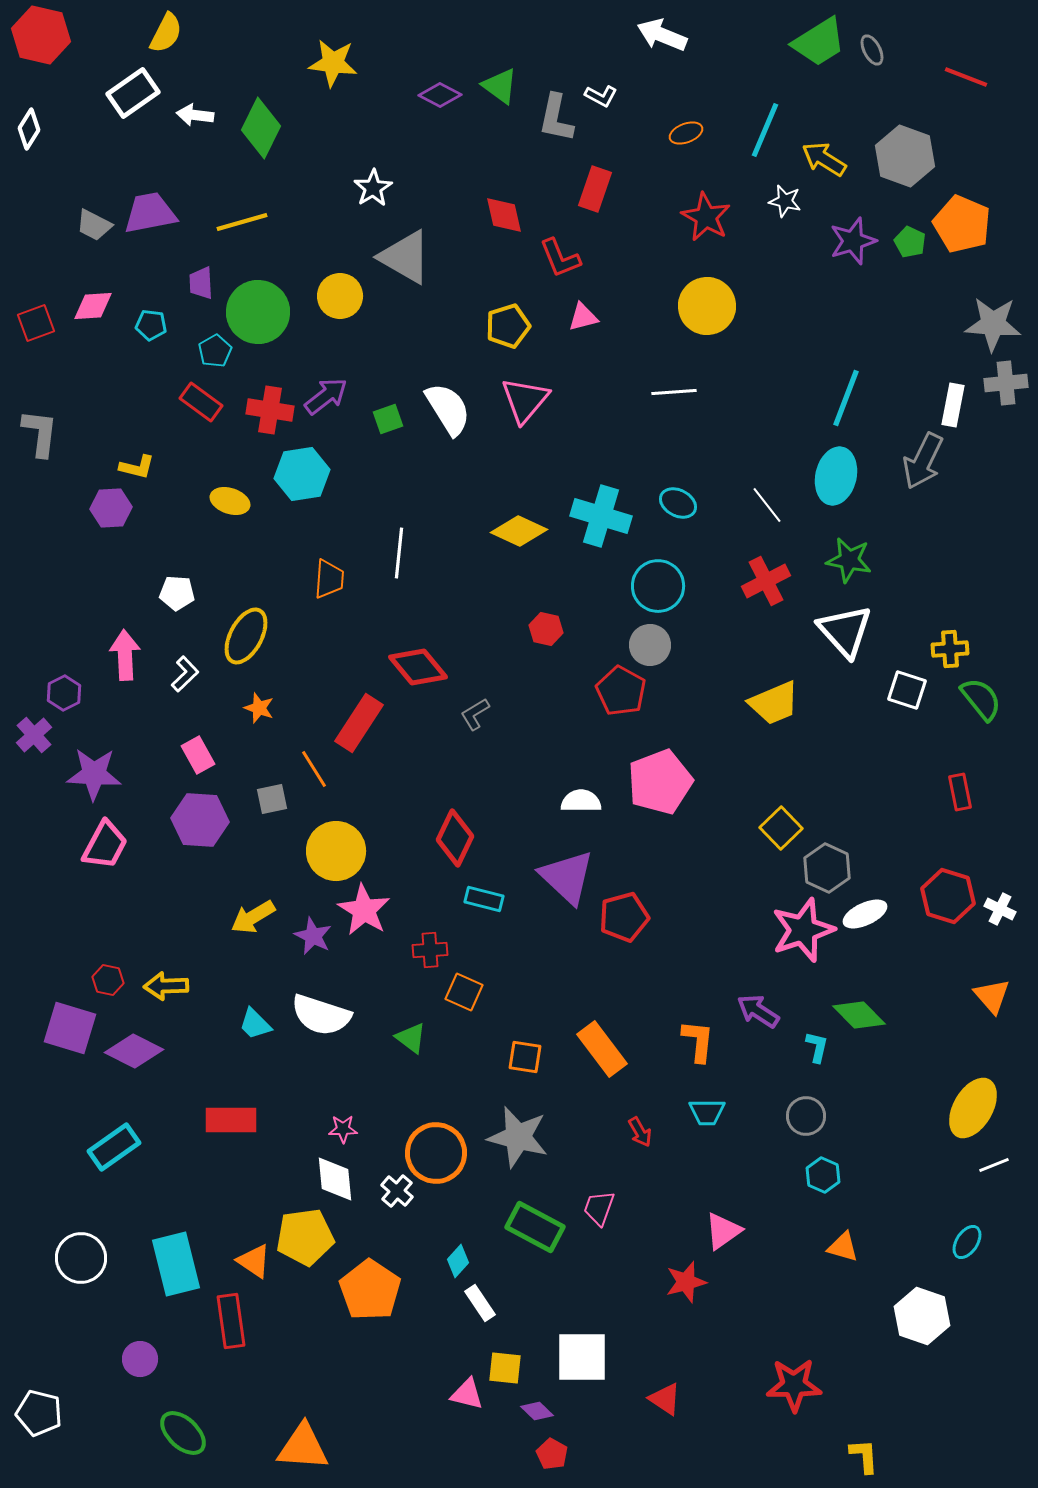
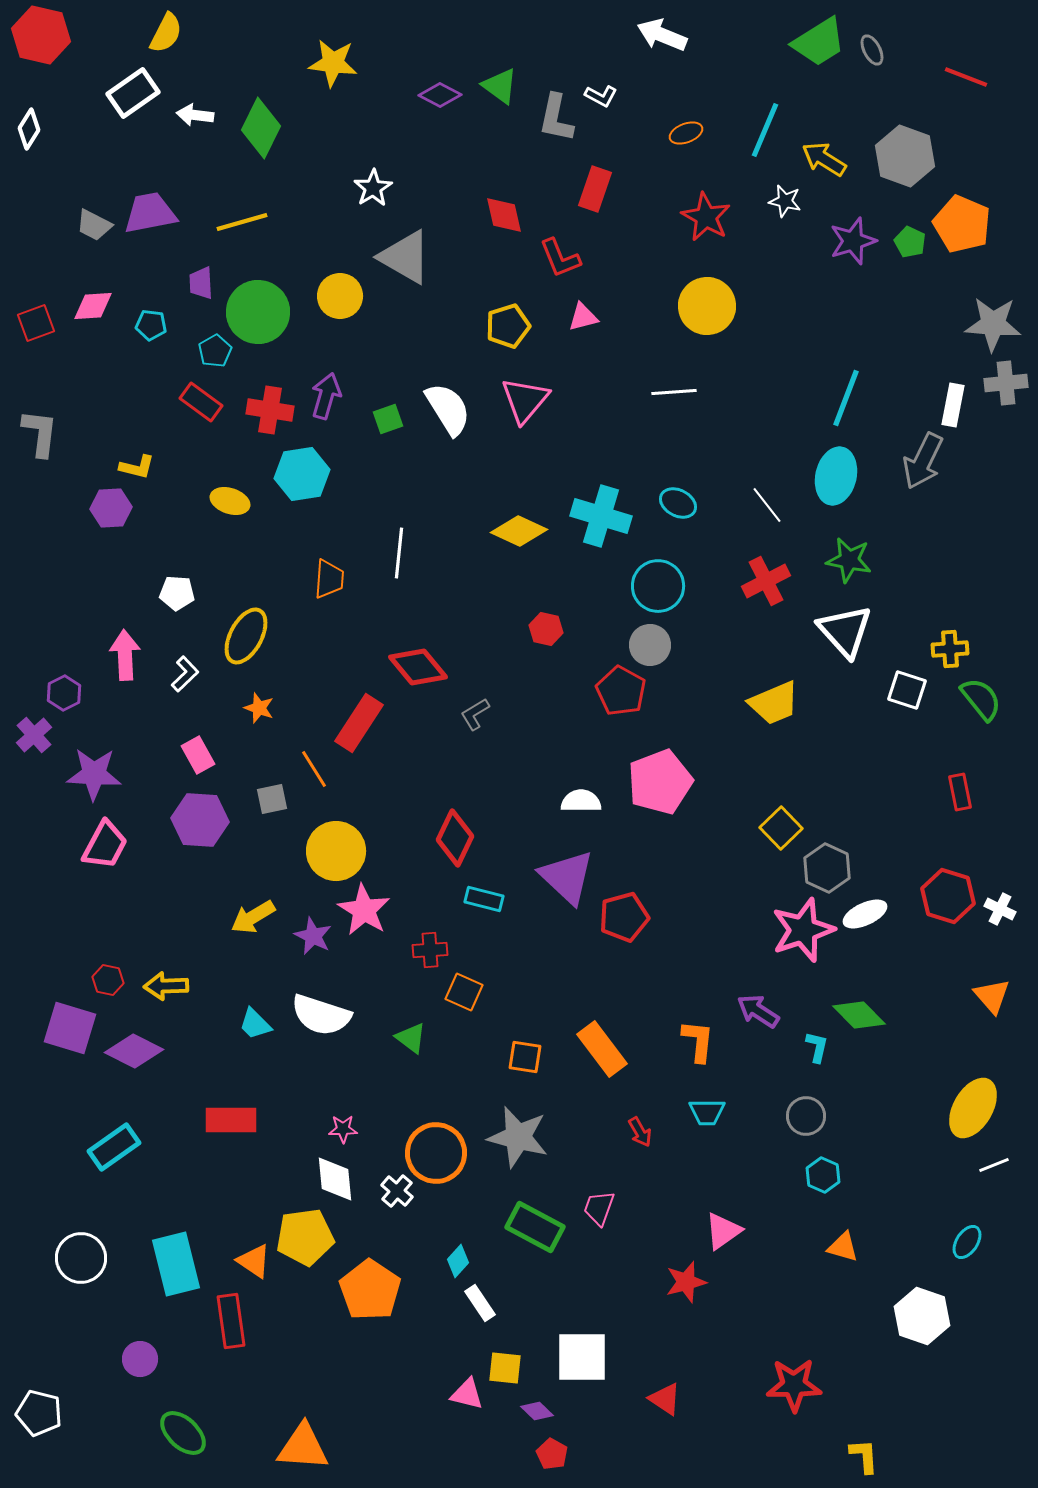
purple arrow at (326, 396): rotated 36 degrees counterclockwise
